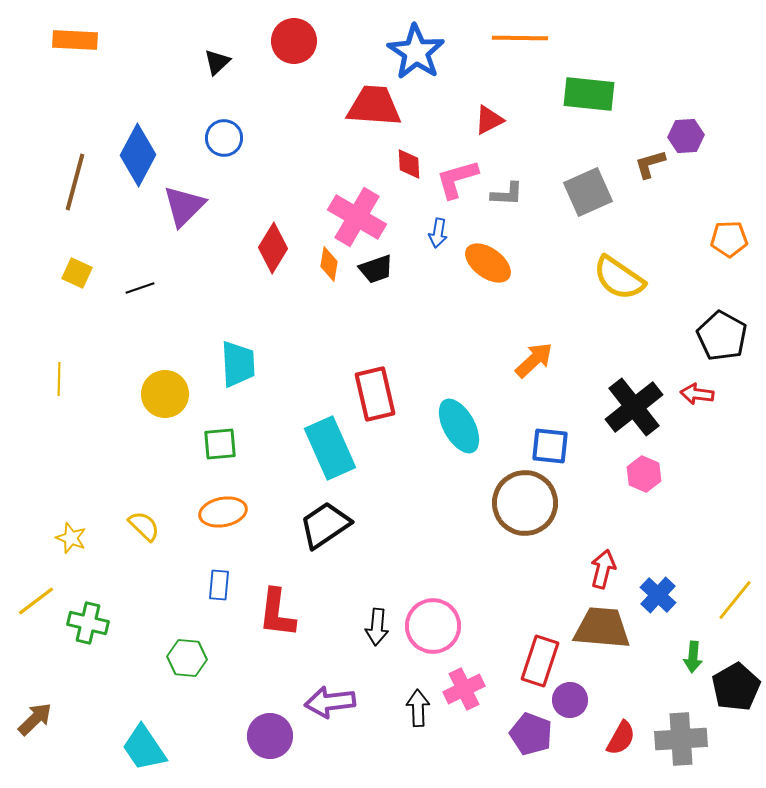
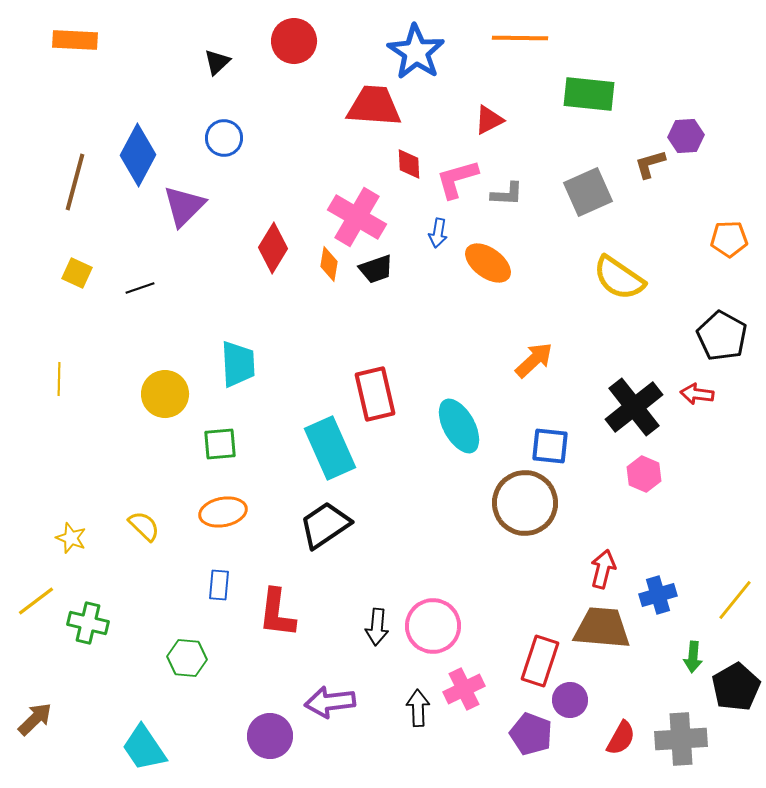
blue cross at (658, 595): rotated 30 degrees clockwise
